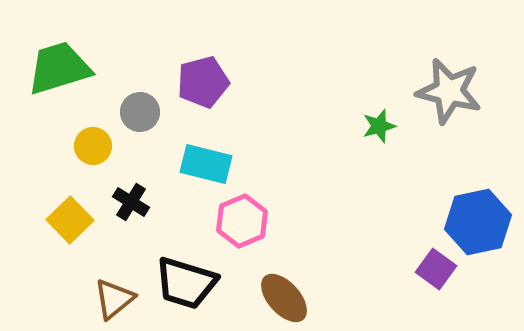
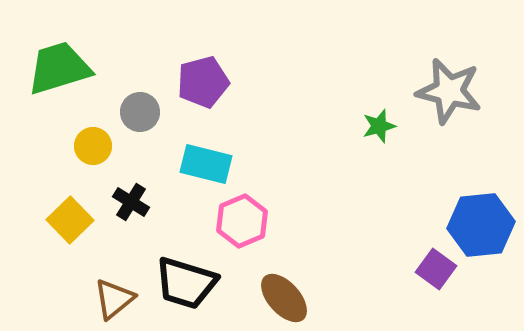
blue hexagon: moved 3 px right, 3 px down; rotated 6 degrees clockwise
